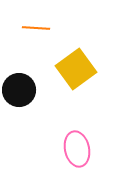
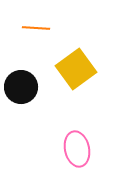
black circle: moved 2 px right, 3 px up
